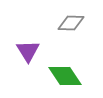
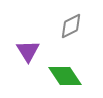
gray diamond: moved 3 px down; rotated 28 degrees counterclockwise
